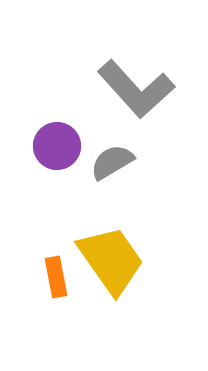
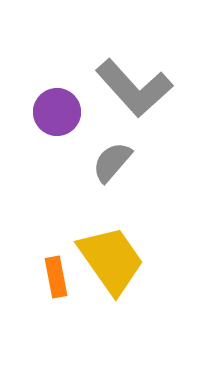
gray L-shape: moved 2 px left, 1 px up
purple circle: moved 34 px up
gray semicircle: rotated 18 degrees counterclockwise
